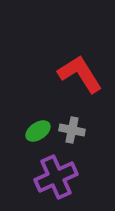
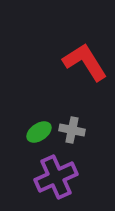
red L-shape: moved 5 px right, 12 px up
green ellipse: moved 1 px right, 1 px down
